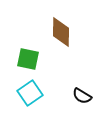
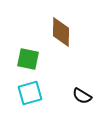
cyan square: rotated 20 degrees clockwise
